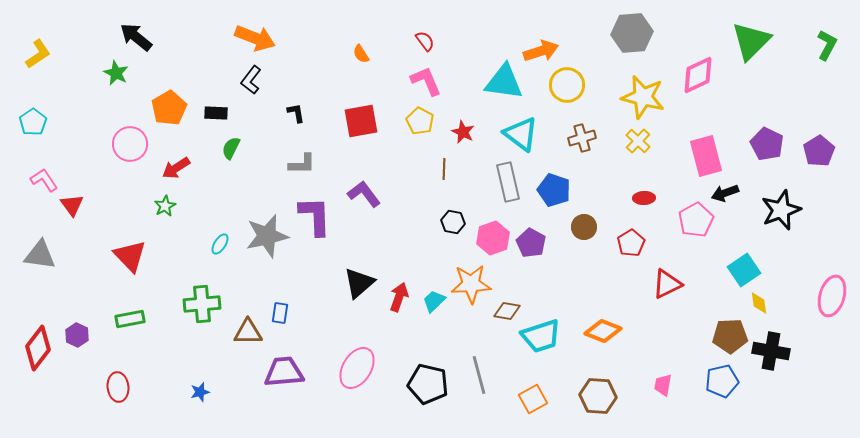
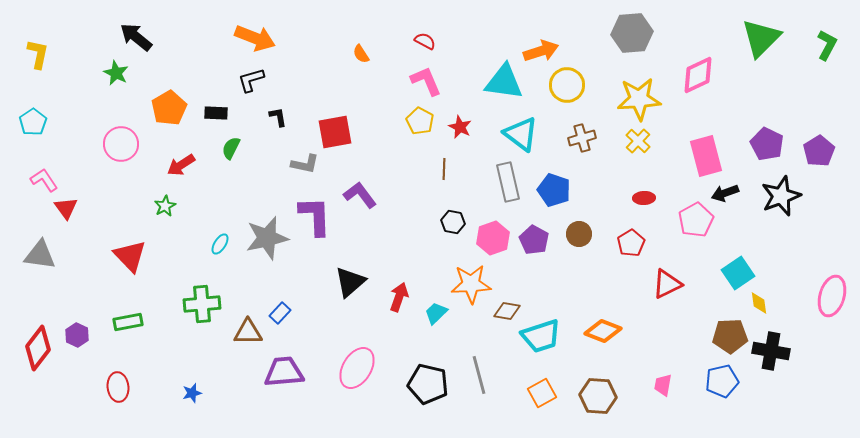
red semicircle at (425, 41): rotated 25 degrees counterclockwise
green triangle at (751, 41): moved 10 px right, 3 px up
yellow L-shape at (38, 54): rotated 44 degrees counterclockwise
black L-shape at (251, 80): rotated 36 degrees clockwise
yellow star at (643, 97): moved 4 px left, 2 px down; rotated 18 degrees counterclockwise
black L-shape at (296, 113): moved 18 px left, 4 px down
red square at (361, 121): moved 26 px left, 11 px down
red star at (463, 132): moved 3 px left, 5 px up
pink circle at (130, 144): moved 9 px left
gray L-shape at (302, 164): moved 3 px right; rotated 12 degrees clockwise
red arrow at (176, 168): moved 5 px right, 3 px up
purple L-shape at (364, 194): moved 4 px left, 1 px down
red triangle at (72, 205): moved 6 px left, 3 px down
black star at (781, 210): moved 14 px up
brown circle at (584, 227): moved 5 px left, 7 px down
gray star at (267, 236): moved 2 px down
purple pentagon at (531, 243): moved 3 px right, 3 px up
cyan square at (744, 270): moved 6 px left, 3 px down
black triangle at (359, 283): moved 9 px left, 1 px up
cyan trapezoid at (434, 301): moved 2 px right, 12 px down
blue rectangle at (280, 313): rotated 35 degrees clockwise
green rectangle at (130, 319): moved 2 px left, 3 px down
blue star at (200, 392): moved 8 px left, 1 px down
orange square at (533, 399): moved 9 px right, 6 px up
